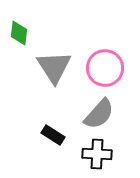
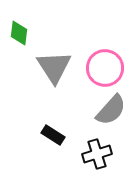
gray semicircle: moved 12 px right, 4 px up
black cross: rotated 20 degrees counterclockwise
